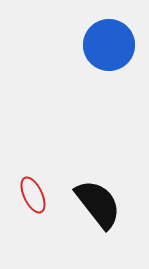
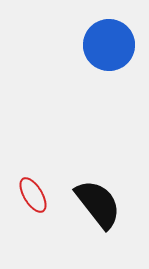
red ellipse: rotated 6 degrees counterclockwise
